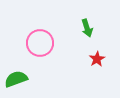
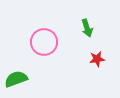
pink circle: moved 4 px right, 1 px up
red star: rotated 21 degrees clockwise
